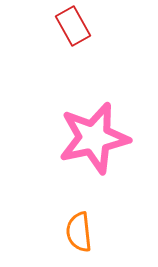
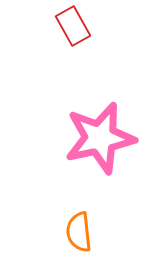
pink star: moved 6 px right
